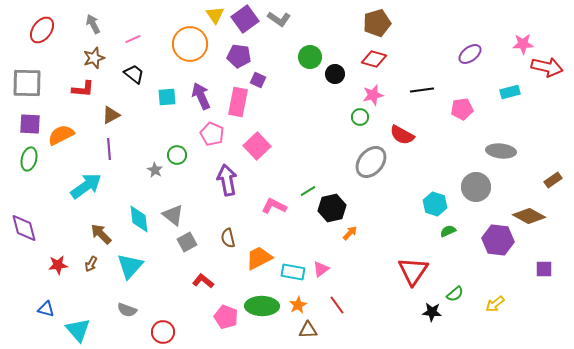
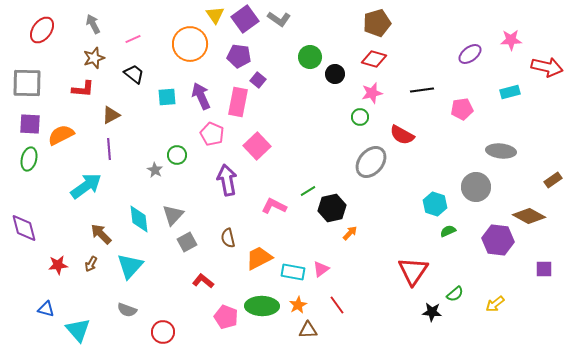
pink star at (523, 44): moved 12 px left, 4 px up
purple square at (258, 80): rotated 14 degrees clockwise
pink star at (373, 95): moved 1 px left, 2 px up
gray triangle at (173, 215): rotated 35 degrees clockwise
